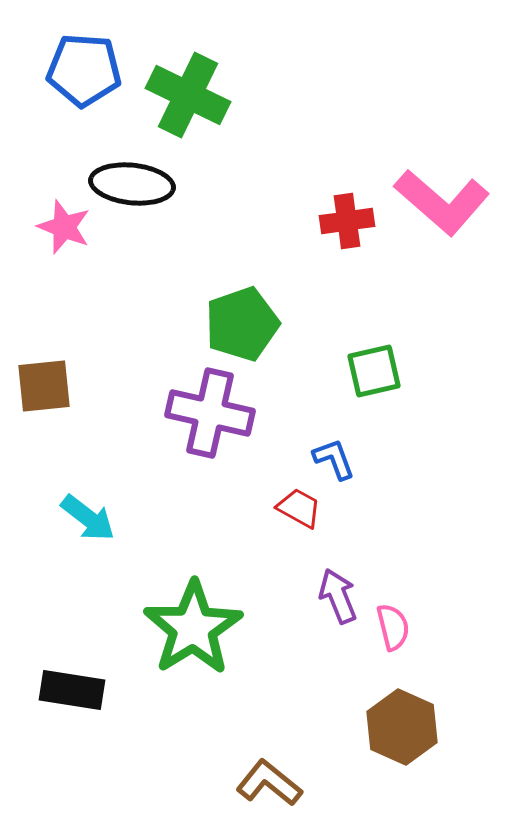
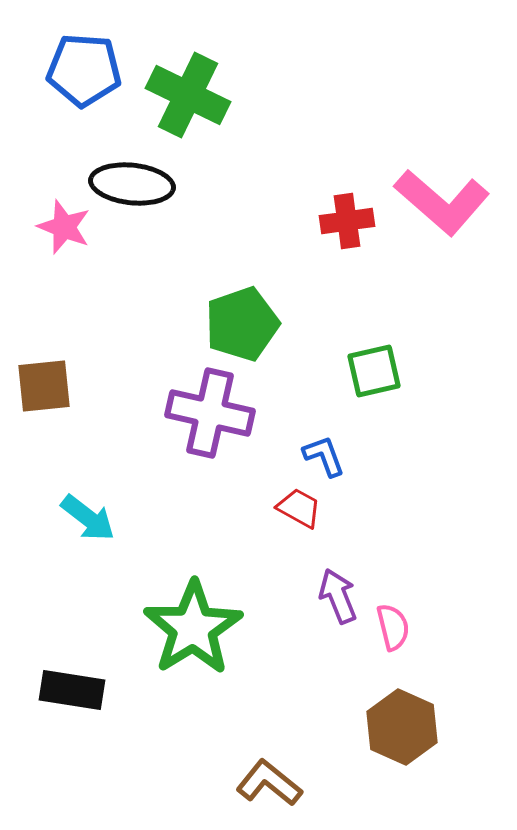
blue L-shape: moved 10 px left, 3 px up
